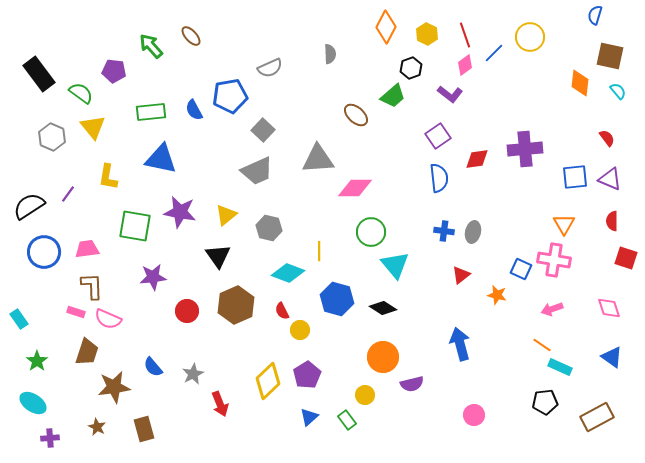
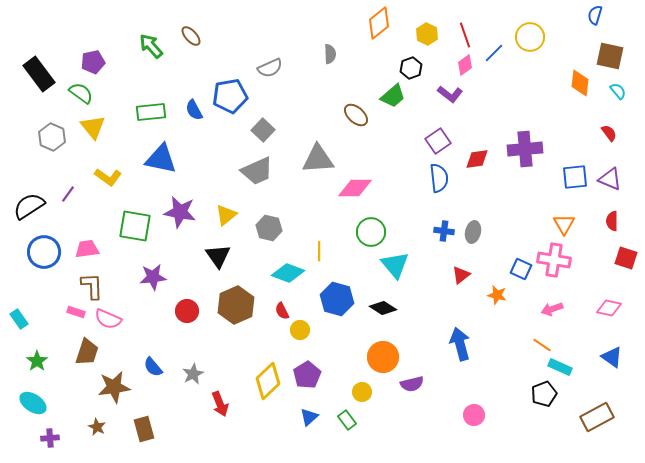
orange diamond at (386, 27): moved 7 px left, 4 px up; rotated 24 degrees clockwise
purple pentagon at (114, 71): moved 21 px left, 9 px up; rotated 20 degrees counterclockwise
purple square at (438, 136): moved 5 px down
red semicircle at (607, 138): moved 2 px right, 5 px up
yellow L-shape at (108, 177): rotated 64 degrees counterclockwise
pink diamond at (609, 308): rotated 60 degrees counterclockwise
yellow circle at (365, 395): moved 3 px left, 3 px up
black pentagon at (545, 402): moved 1 px left, 8 px up; rotated 15 degrees counterclockwise
